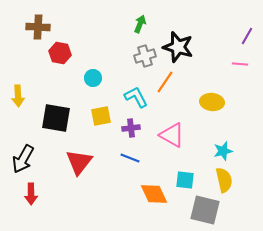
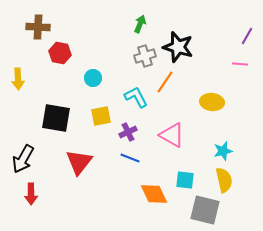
yellow arrow: moved 17 px up
purple cross: moved 3 px left, 4 px down; rotated 18 degrees counterclockwise
